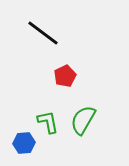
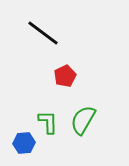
green L-shape: rotated 10 degrees clockwise
